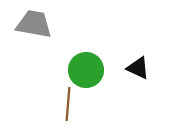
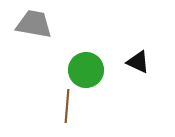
black triangle: moved 6 px up
brown line: moved 1 px left, 2 px down
